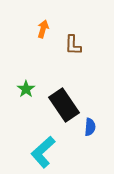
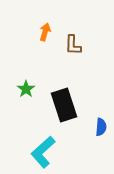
orange arrow: moved 2 px right, 3 px down
black rectangle: rotated 16 degrees clockwise
blue semicircle: moved 11 px right
